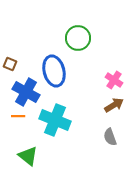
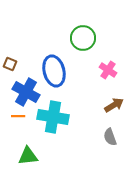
green circle: moved 5 px right
pink cross: moved 6 px left, 10 px up
cyan cross: moved 2 px left, 3 px up; rotated 12 degrees counterclockwise
green triangle: rotated 45 degrees counterclockwise
